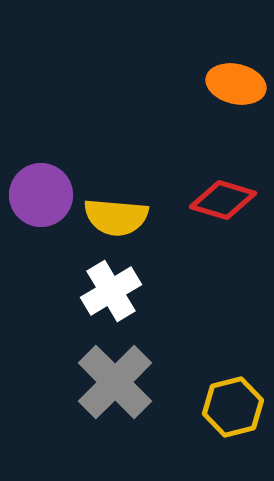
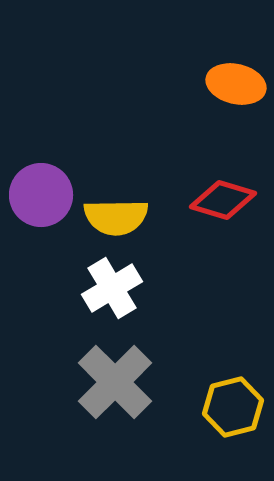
yellow semicircle: rotated 6 degrees counterclockwise
white cross: moved 1 px right, 3 px up
